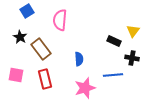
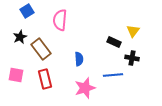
black star: rotated 16 degrees clockwise
black rectangle: moved 1 px down
